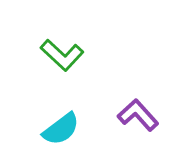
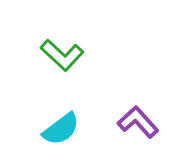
purple L-shape: moved 7 px down
